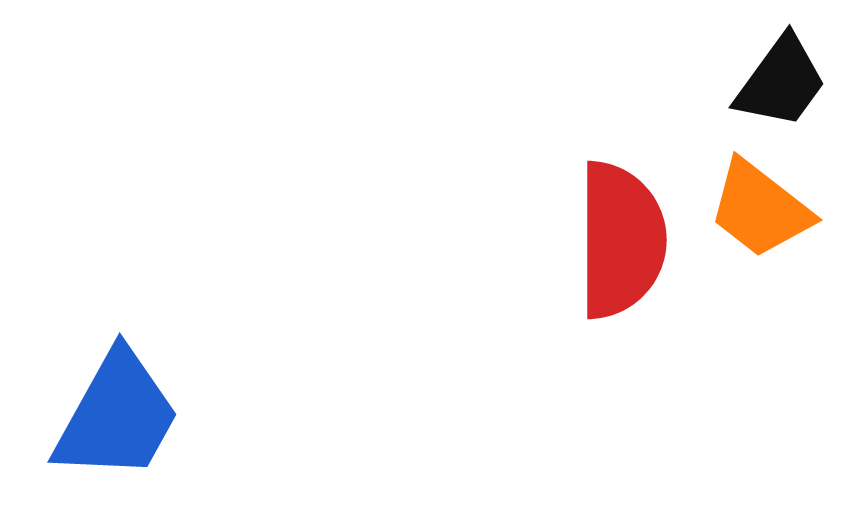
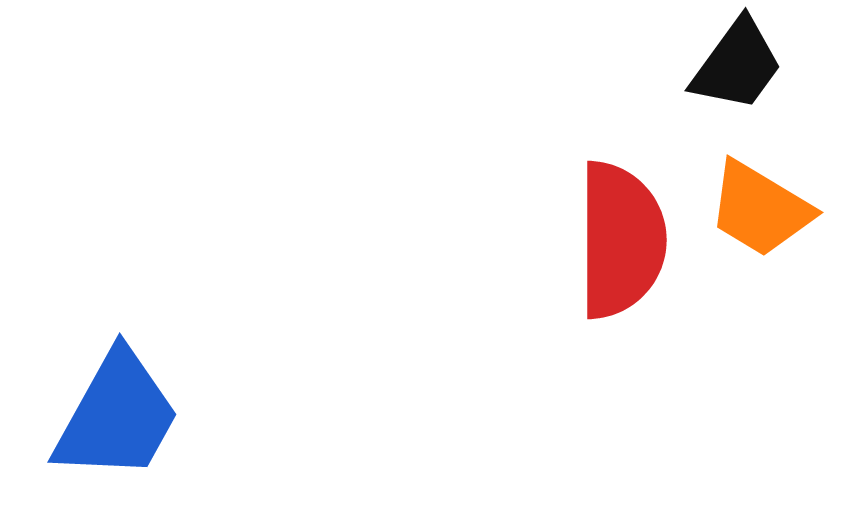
black trapezoid: moved 44 px left, 17 px up
orange trapezoid: rotated 7 degrees counterclockwise
